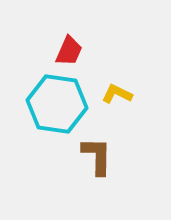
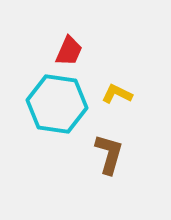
brown L-shape: moved 12 px right, 2 px up; rotated 15 degrees clockwise
